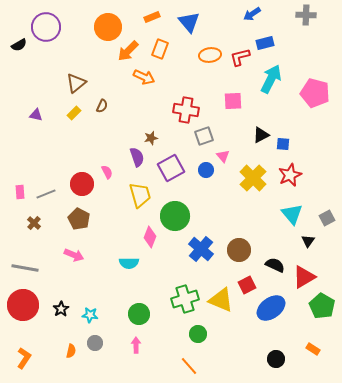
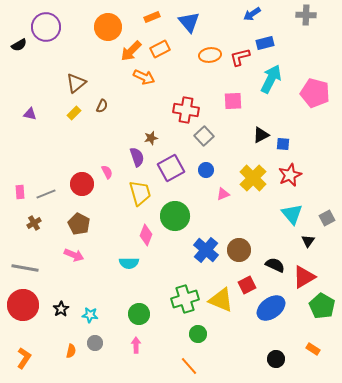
orange rectangle at (160, 49): rotated 42 degrees clockwise
orange arrow at (128, 51): moved 3 px right
purple triangle at (36, 115): moved 6 px left, 1 px up
gray square at (204, 136): rotated 24 degrees counterclockwise
pink triangle at (223, 156): moved 38 px down; rotated 48 degrees clockwise
yellow trapezoid at (140, 195): moved 2 px up
brown pentagon at (79, 219): moved 5 px down
brown cross at (34, 223): rotated 16 degrees clockwise
pink diamond at (150, 237): moved 4 px left, 2 px up
blue cross at (201, 249): moved 5 px right, 1 px down
